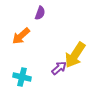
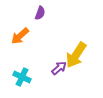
orange arrow: moved 1 px left
yellow arrow: moved 1 px right
cyan cross: rotated 12 degrees clockwise
